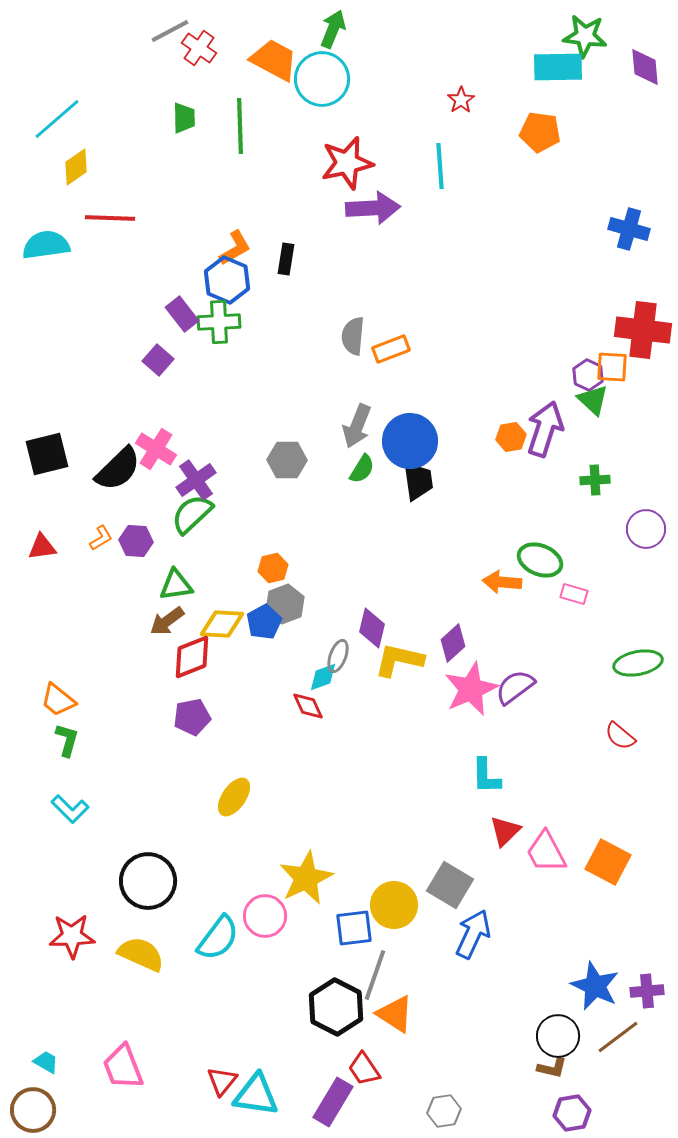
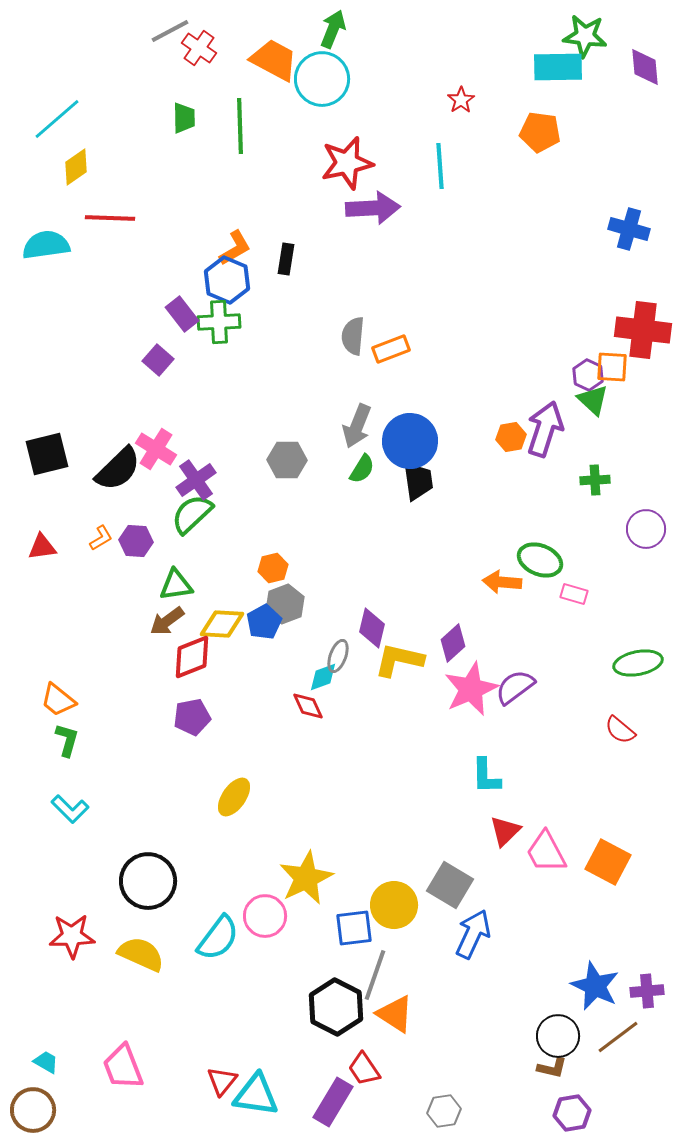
red semicircle at (620, 736): moved 6 px up
